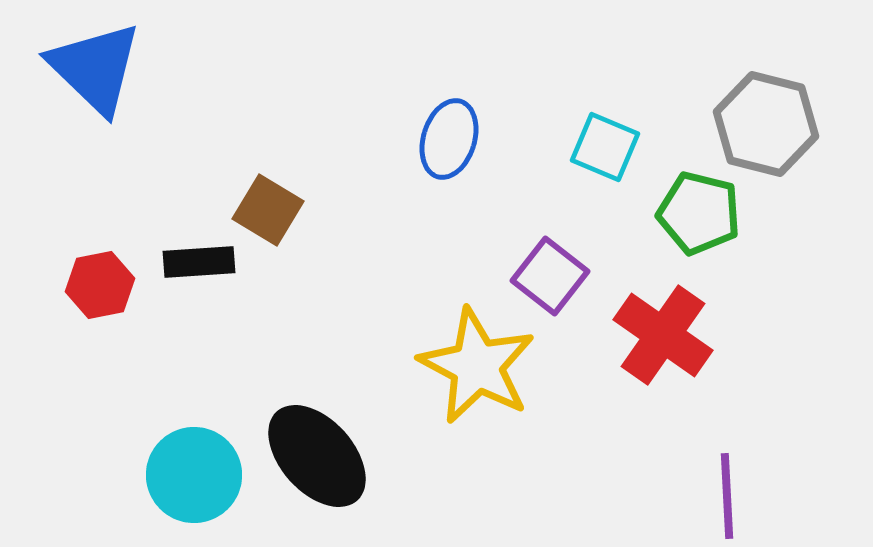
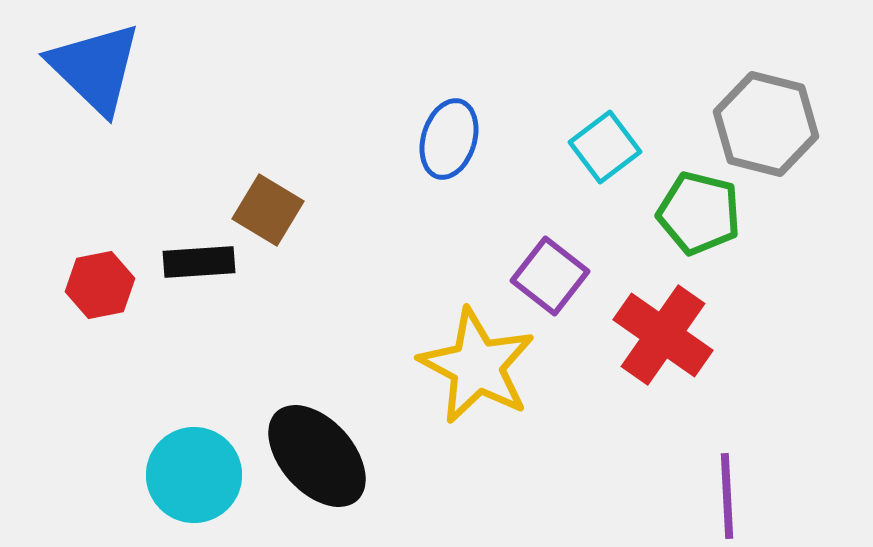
cyan square: rotated 30 degrees clockwise
